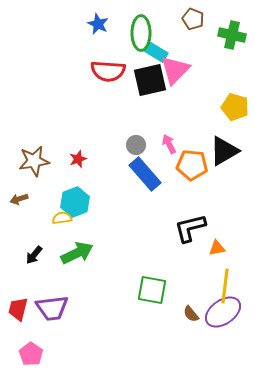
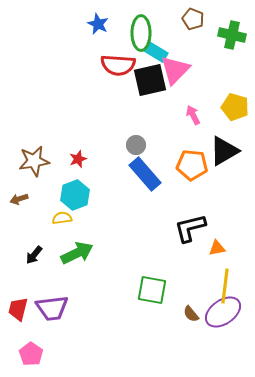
red semicircle: moved 10 px right, 6 px up
pink arrow: moved 24 px right, 29 px up
cyan hexagon: moved 7 px up
